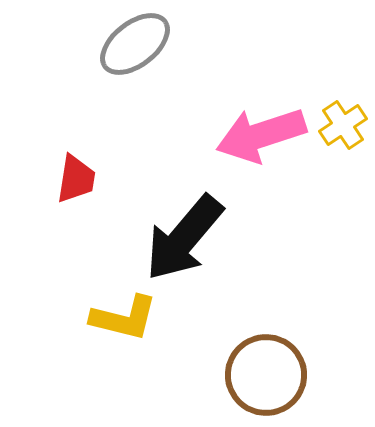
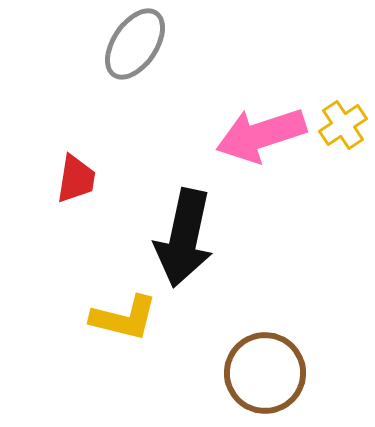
gray ellipse: rotated 18 degrees counterclockwise
black arrow: rotated 28 degrees counterclockwise
brown circle: moved 1 px left, 2 px up
